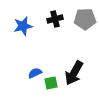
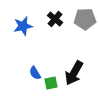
black cross: rotated 35 degrees counterclockwise
blue semicircle: rotated 96 degrees counterclockwise
